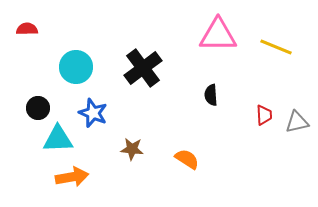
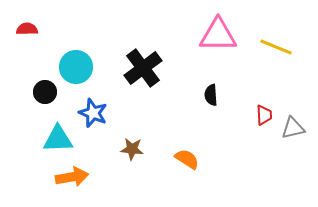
black circle: moved 7 px right, 16 px up
gray triangle: moved 4 px left, 6 px down
